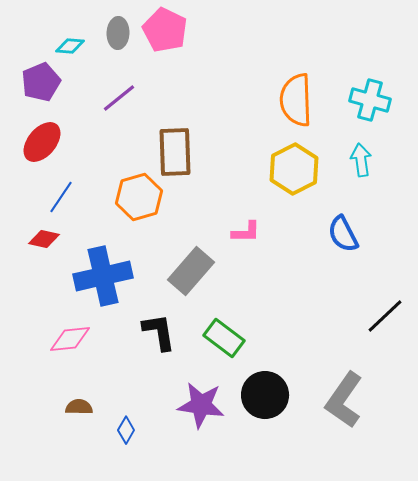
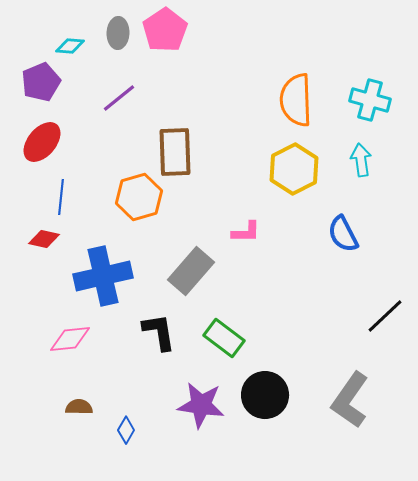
pink pentagon: rotated 12 degrees clockwise
blue line: rotated 28 degrees counterclockwise
gray L-shape: moved 6 px right
